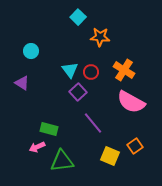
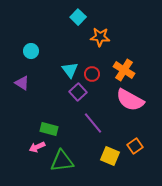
red circle: moved 1 px right, 2 px down
pink semicircle: moved 1 px left, 2 px up
